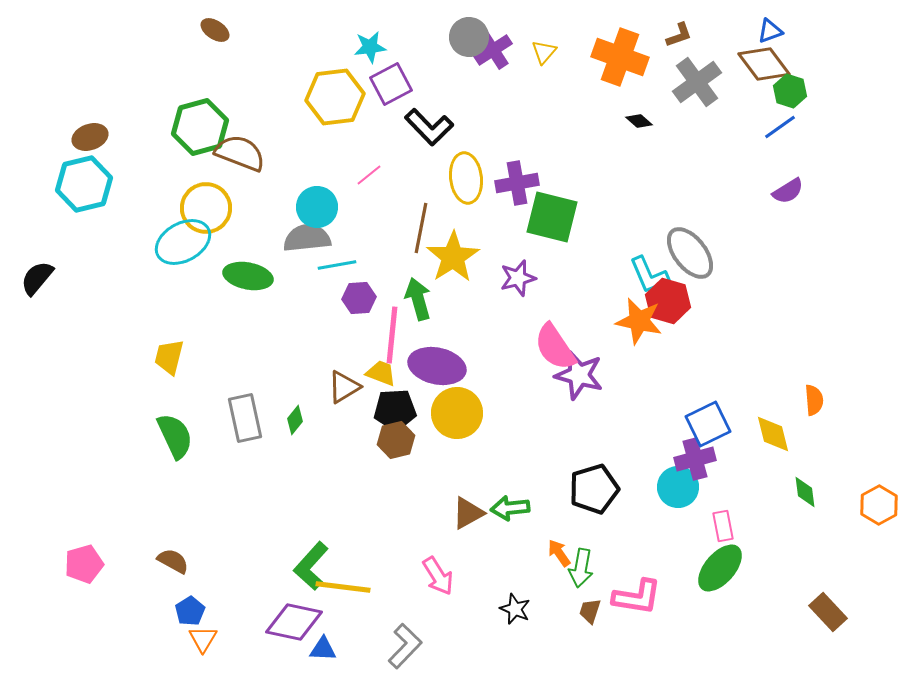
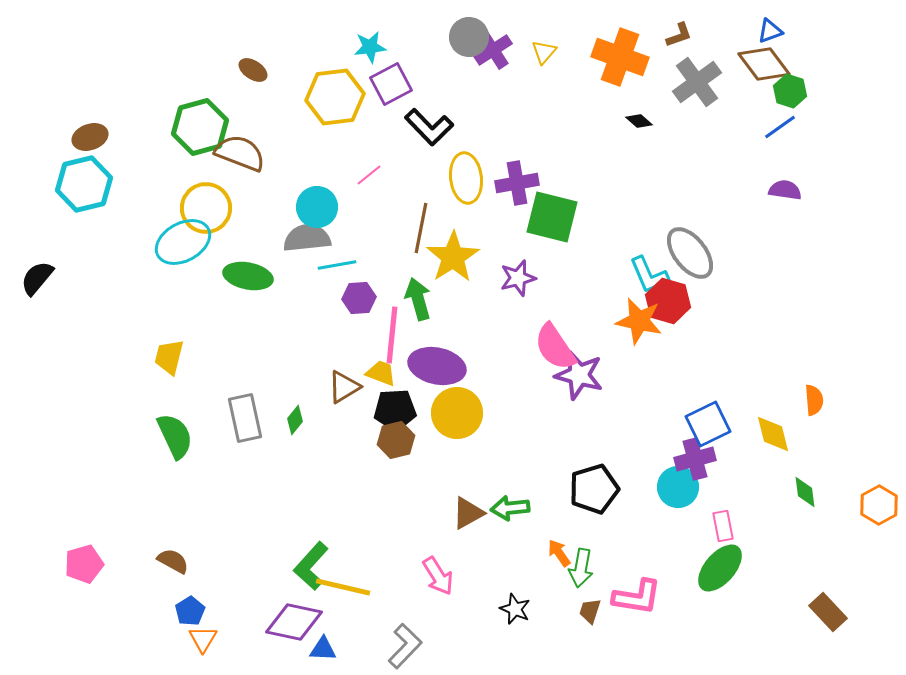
brown ellipse at (215, 30): moved 38 px right, 40 px down
purple semicircle at (788, 191): moved 3 px left, 1 px up; rotated 140 degrees counterclockwise
yellow line at (343, 587): rotated 6 degrees clockwise
